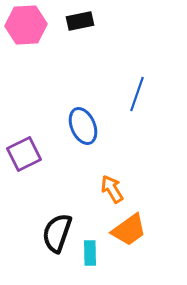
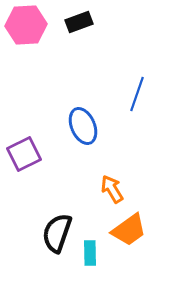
black rectangle: moved 1 px left, 1 px down; rotated 8 degrees counterclockwise
